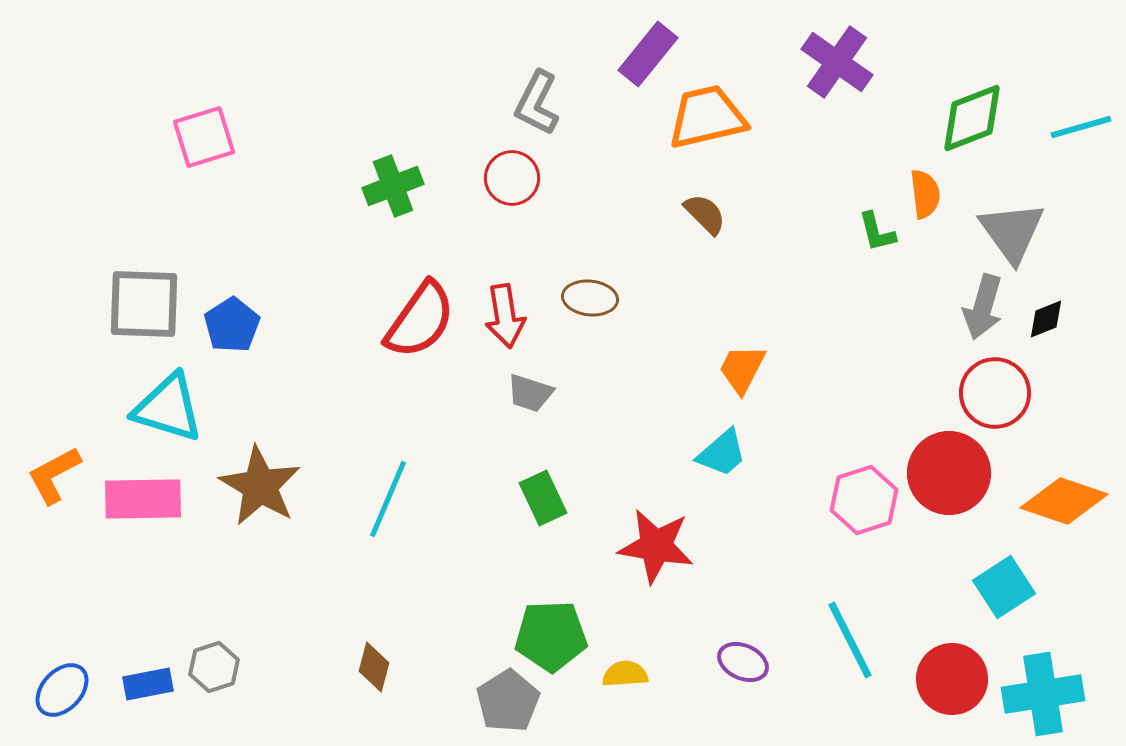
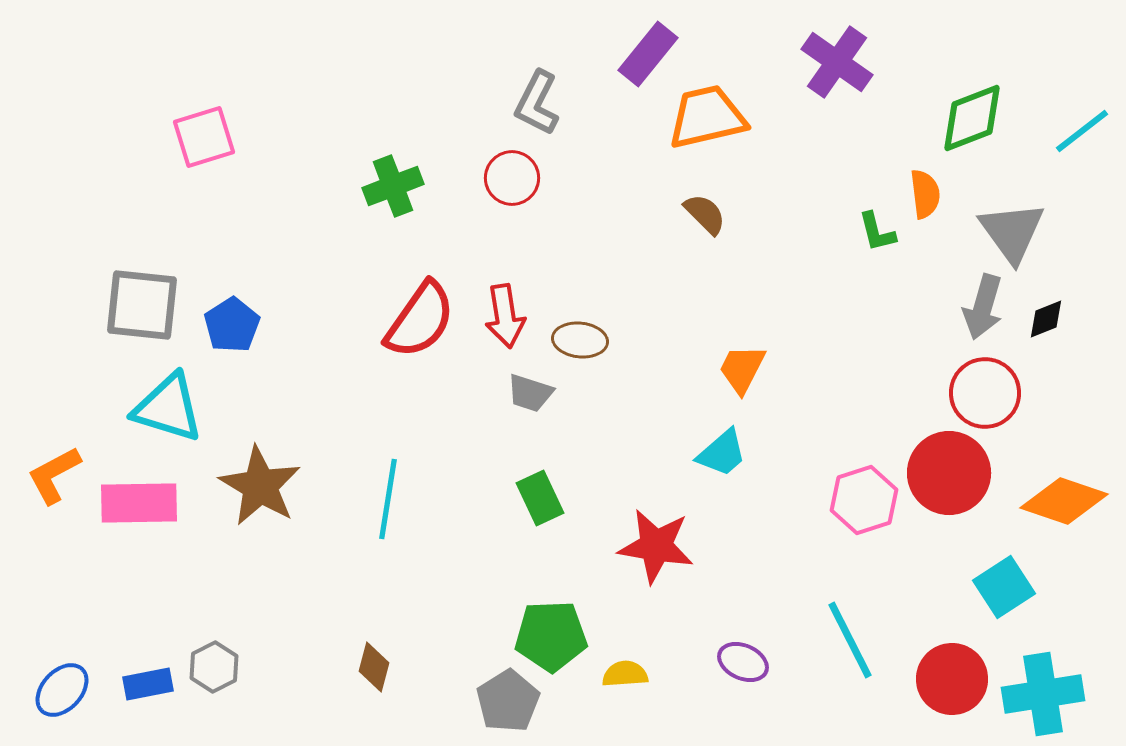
cyan line at (1081, 127): moved 1 px right, 4 px down; rotated 22 degrees counterclockwise
brown ellipse at (590, 298): moved 10 px left, 42 px down
gray square at (144, 304): moved 2 px left, 1 px down; rotated 4 degrees clockwise
red circle at (995, 393): moved 10 px left
green rectangle at (543, 498): moved 3 px left
pink rectangle at (143, 499): moved 4 px left, 4 px down
cyan line at (388, 499): rotated 14 degrees counterclockwise
gray hexagon at (214, 667): rotated 9 degrees counterclockwise
